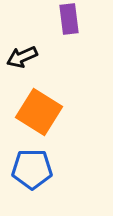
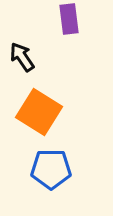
black arrow: rotated 80 degrees clockwise
blue pentagon: moved 19 px right
